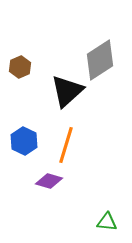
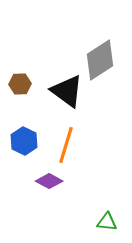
brown hexagon: moved 17 px down; rotated 20 degrees clockwise
black triangle: rotated 42 degrees counterclockwise
purple diamond: rotated 12 degrees clockwise
